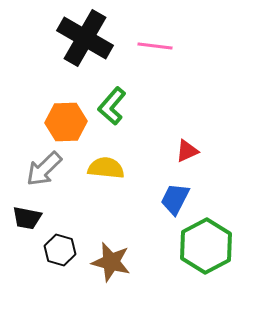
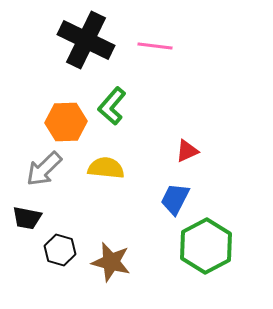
black cross: moved 1 px right, 2 px down; rotated 4 degrees counterclockwise
